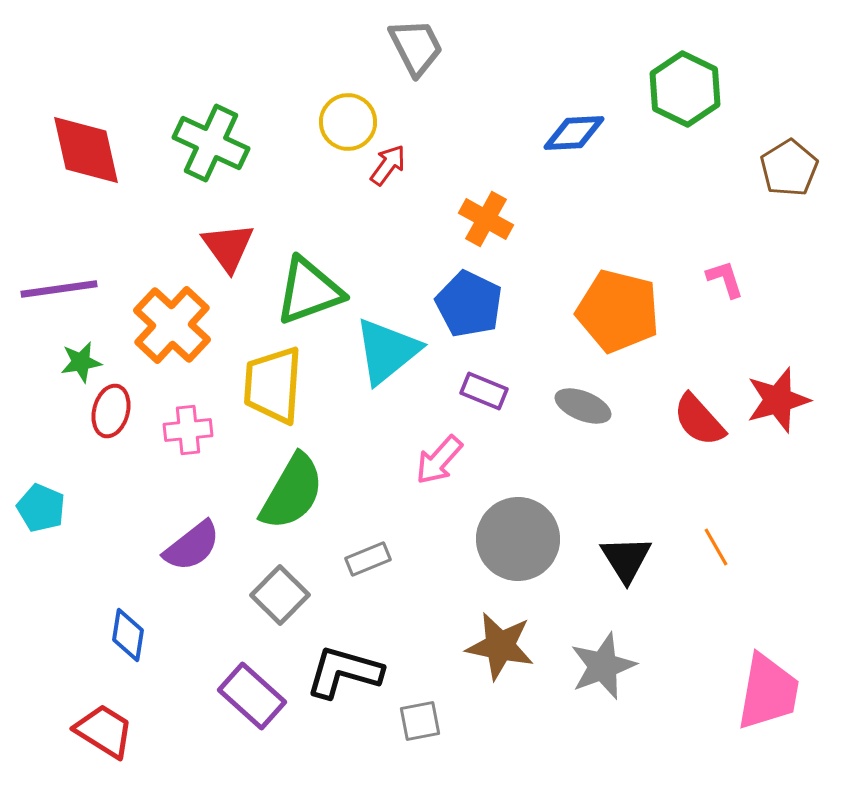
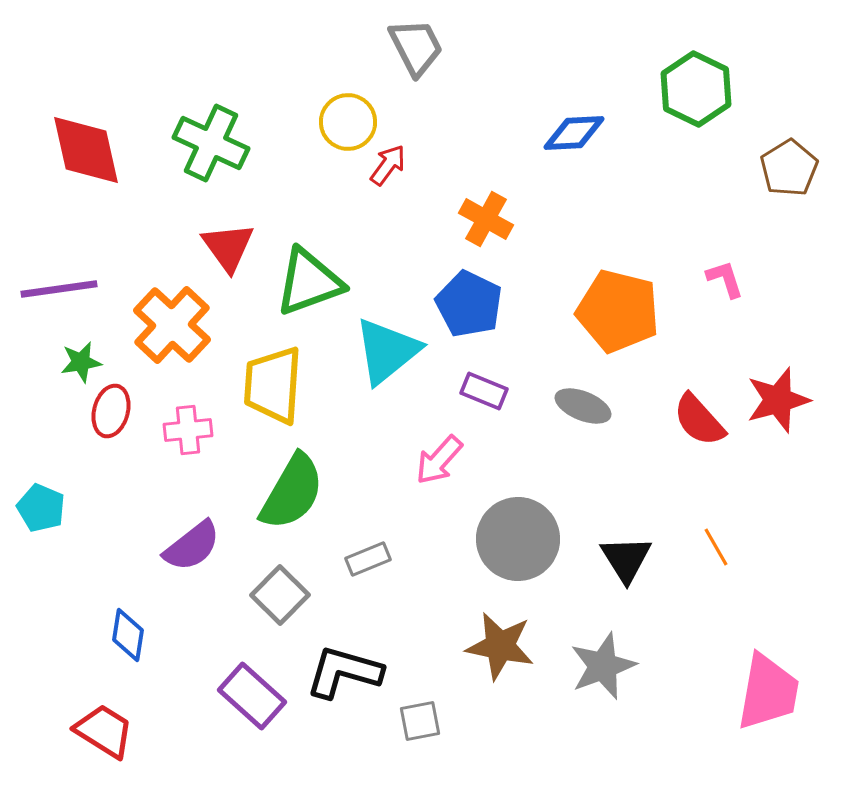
green hexagon at (685, 89): moved 11 px right
green triangle at (309, 291): moved 9 px up
